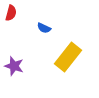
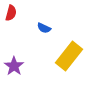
yellow rectangle: moved 1 px right, 1 px up
purple star: rotated 18 degrees clockwise
